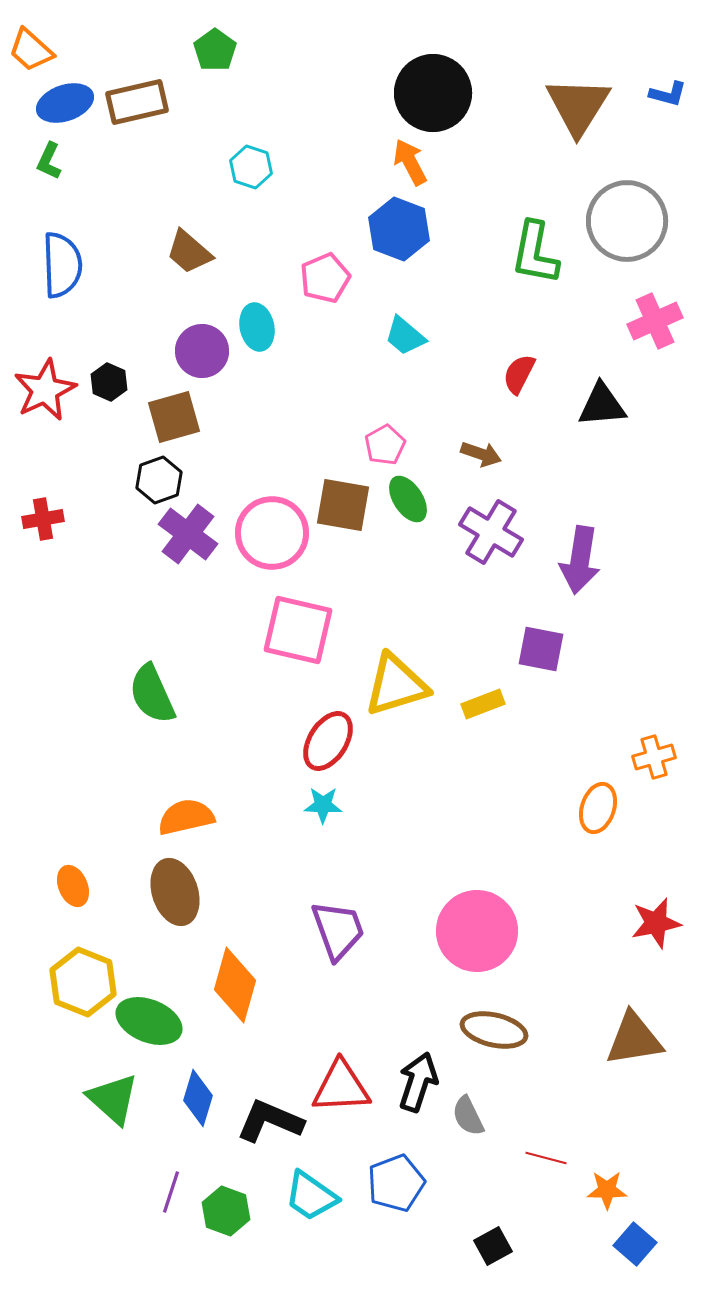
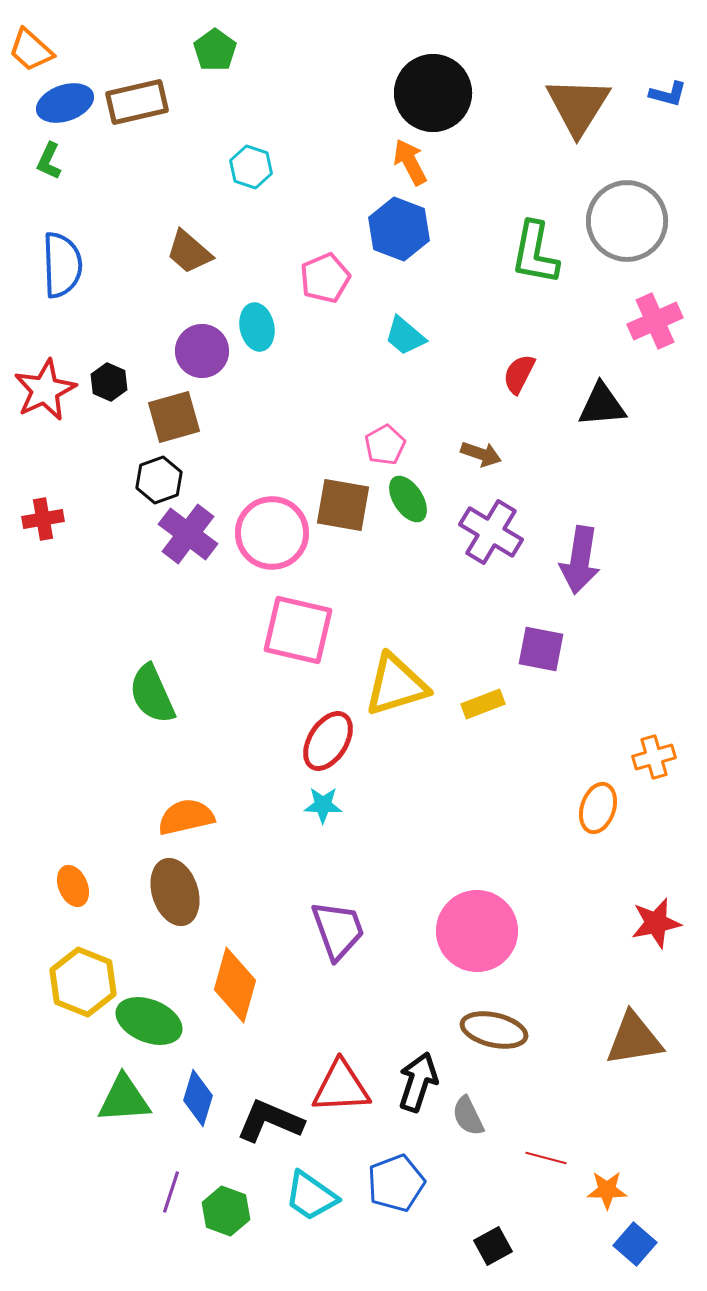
green triangle at (113, 1099): moved 11 px right; rotated 46 degrees counterclockwise
